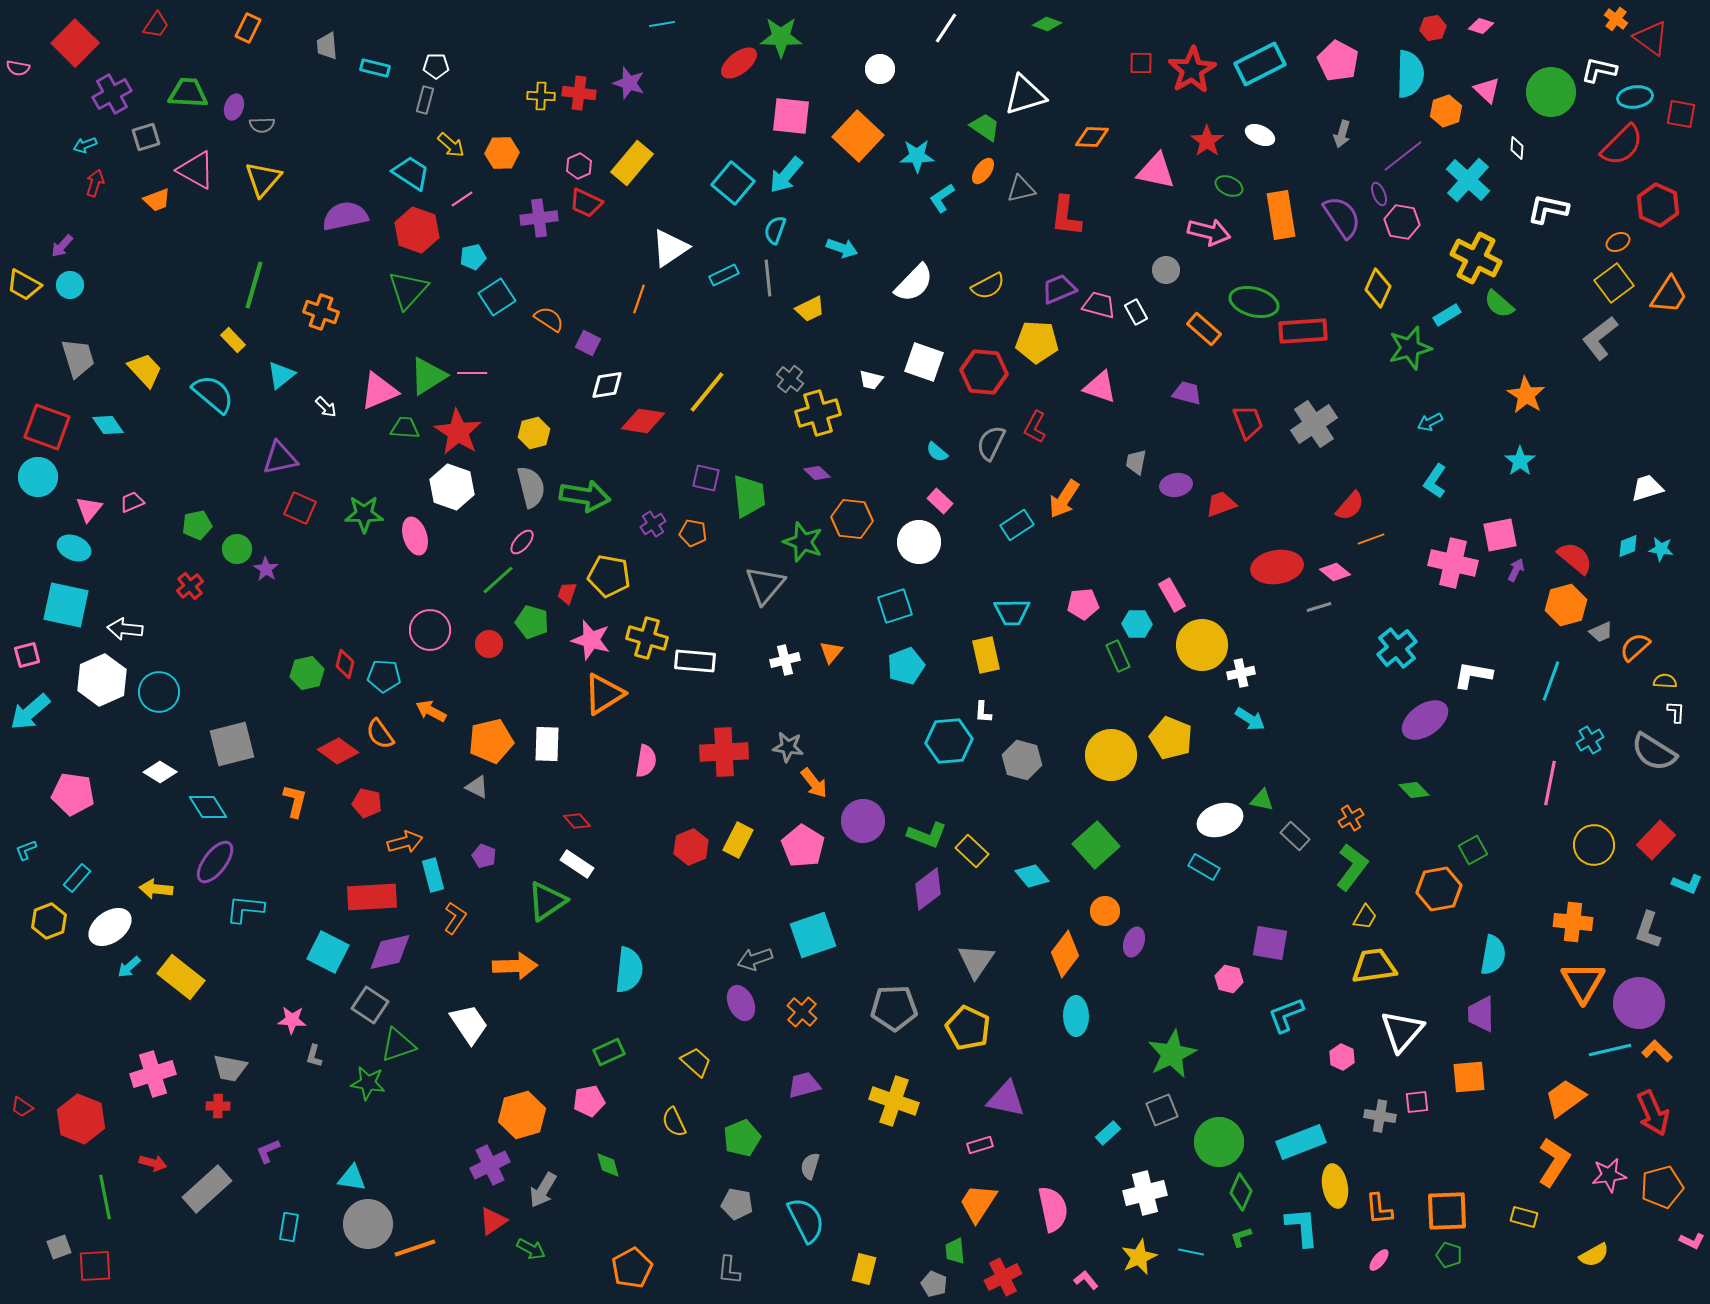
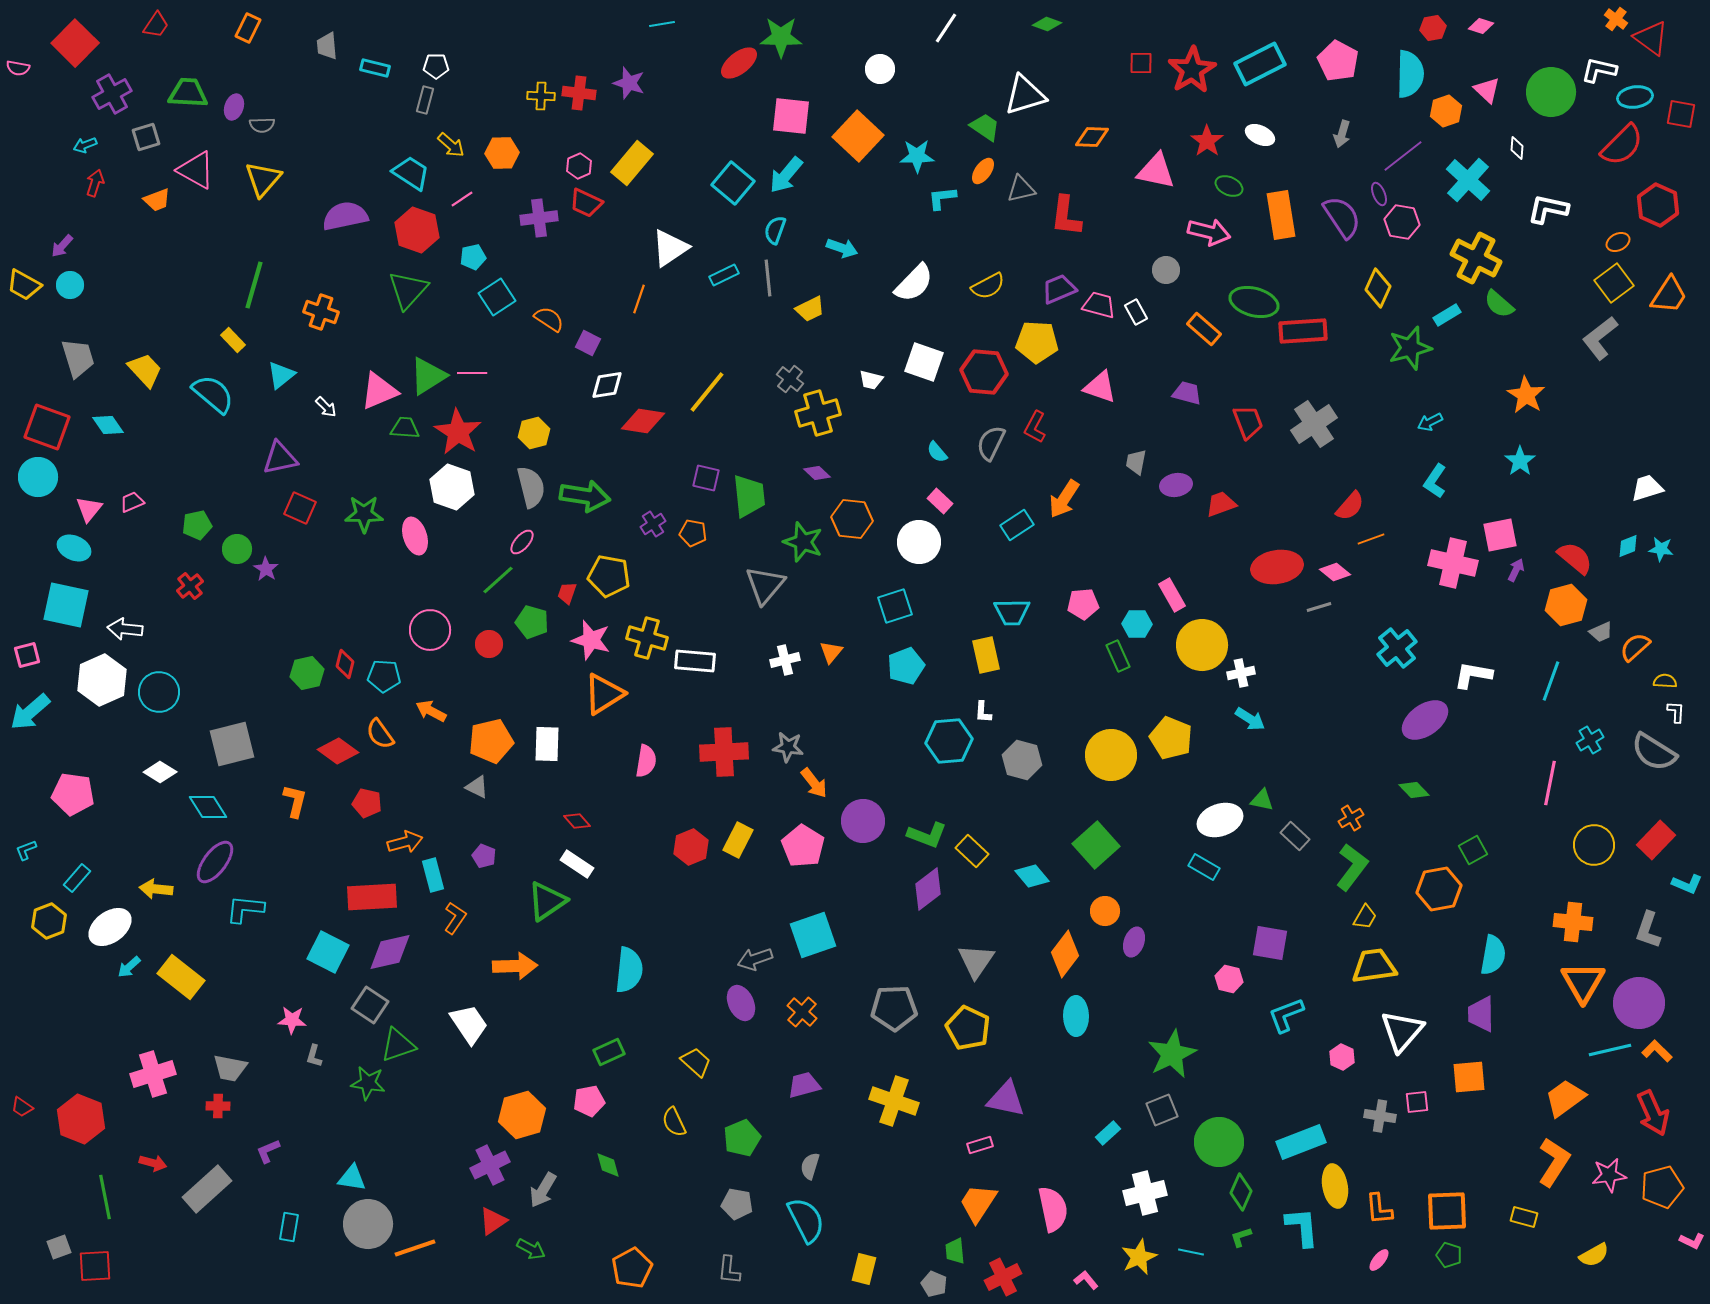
cyan L-shape at (942, 198): rotated 28 degrees clockwise
cyan semicircle at (937, 452): rotated 10 degrees clockwise
